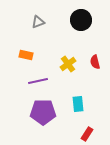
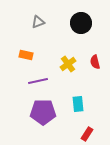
black circle: moved 3 px down
